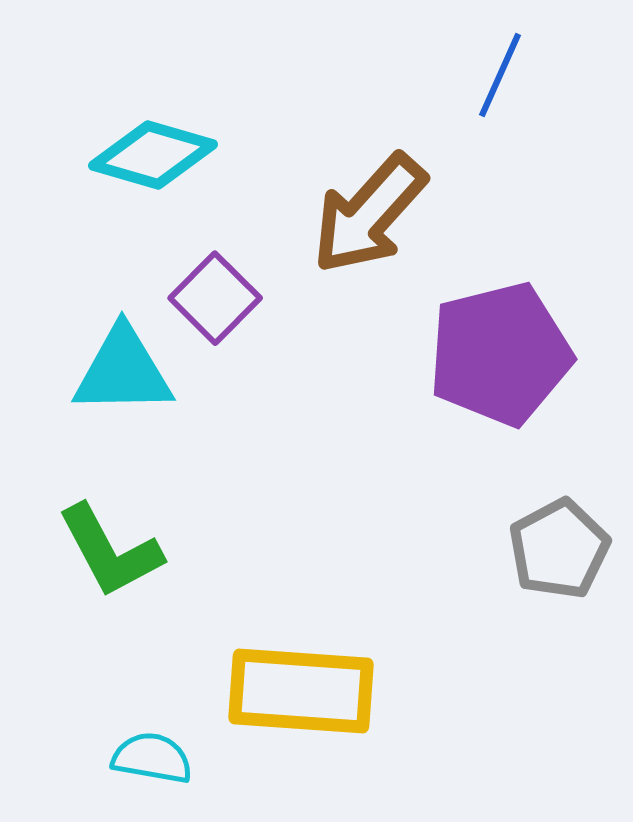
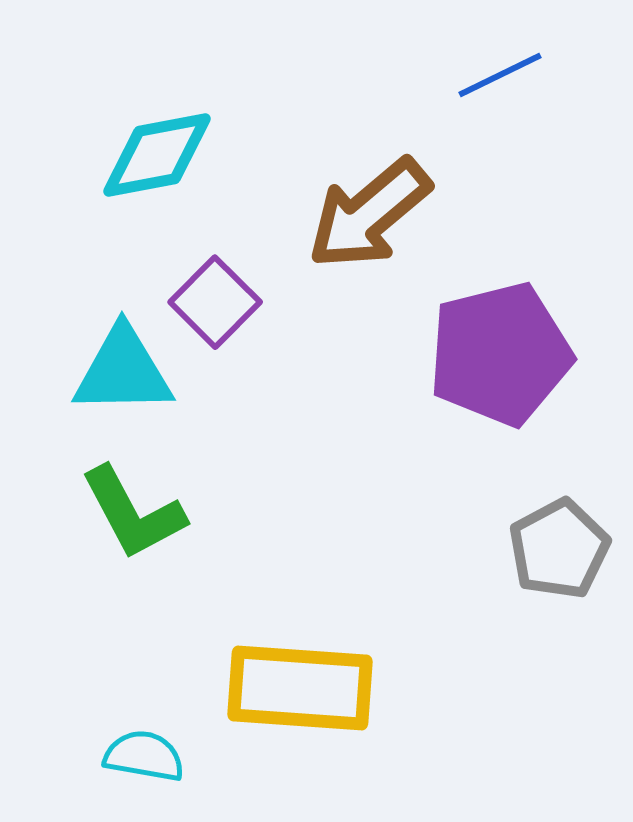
blue line: rotated 40 degrees clockwise
cyan diamond: moved 4 px right; rotated 27 degrees counterclockwise
brown arrow: rotated 8 degrees clockwise
purple square: moved 4 px down
green L-shape: moved 23 px right, 38 px up
yellow rectangle: moved 1 px left, 3 px up
cyan semicircle: moved 8 px left, 2 px up
